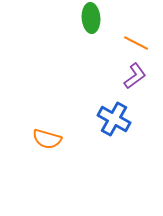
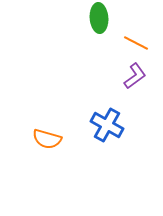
green ellipse: moved 8 px right
blue cross: moved 7 px left, 6 px down
